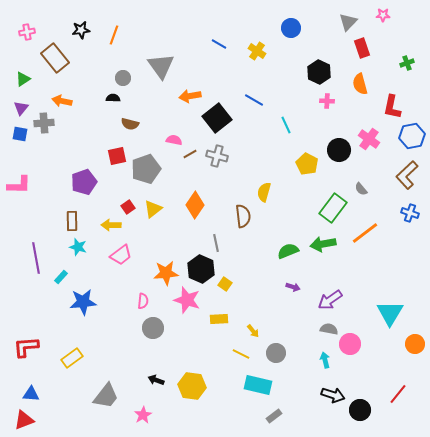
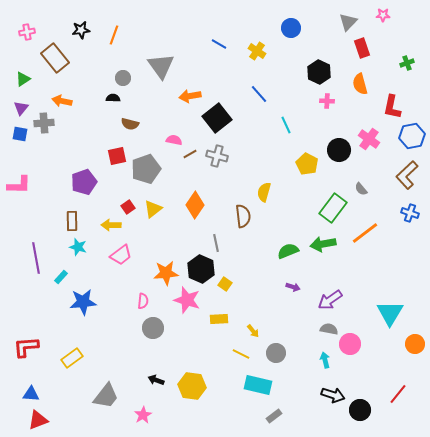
blue line at (254, 100): moved 5 px right, 6 px up; rotated 18 degrees clockwise
red triangle at (24, 420): moved 14 px right
